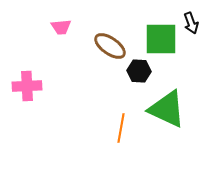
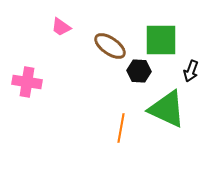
black arrow: moved 48 px down; rotated 40 degrees clockwise
pink trapezoid: rotated 40 degrees clockwise
green square: moved 1 px down
pink cross: moved 4 px up; rotated 12 degrees clockwise
